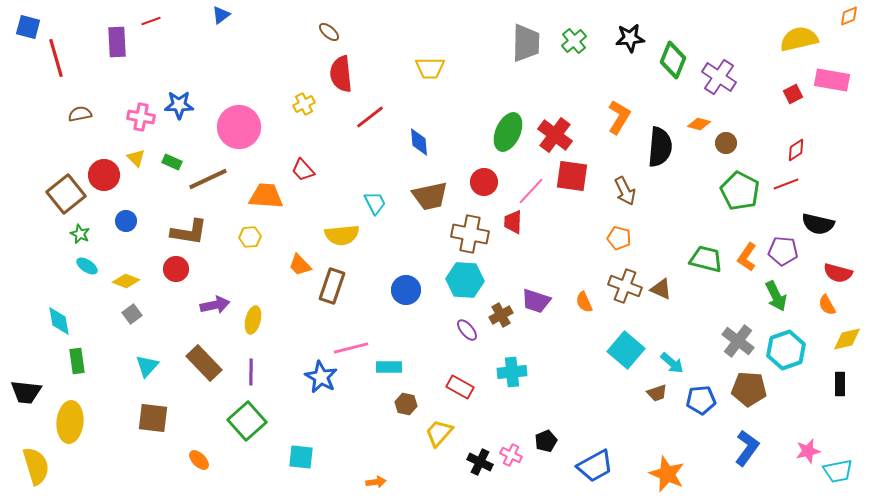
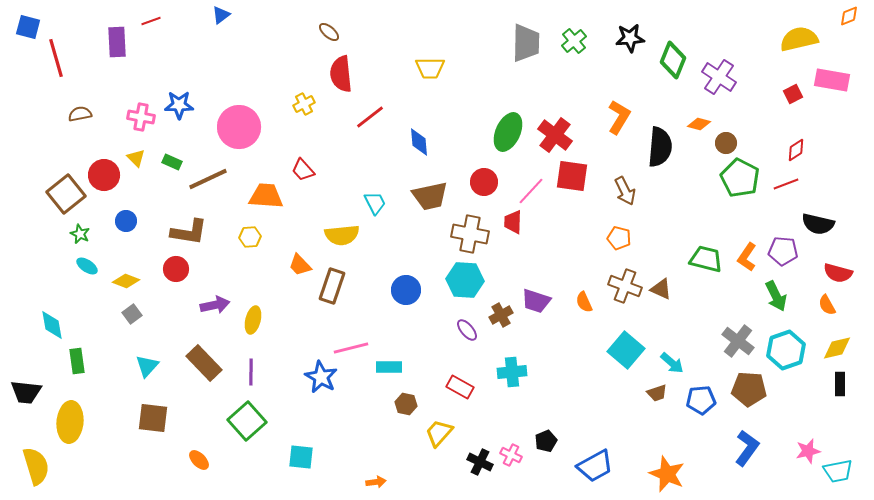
green pentagon at (740, 191): moved 13 px up
cyan diamond at (59, 321): moved 7 px left, 4 px down
yellow diamond at (847, 339): moved 10 px left, 9 px down
